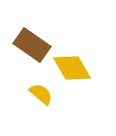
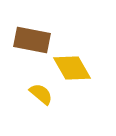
brown rectangle: moved 5 px up; rotated 24 degrees counterclockwise
